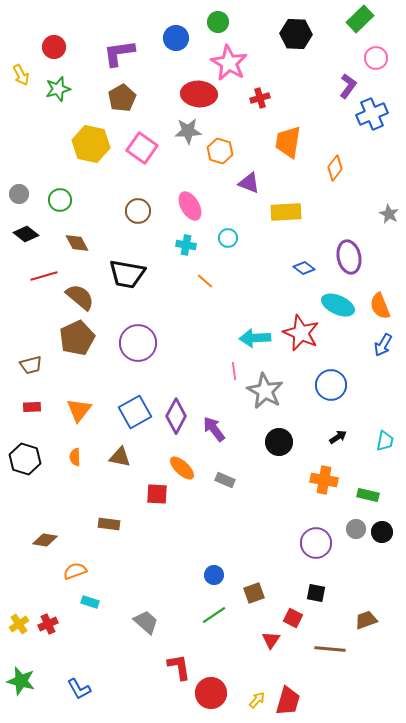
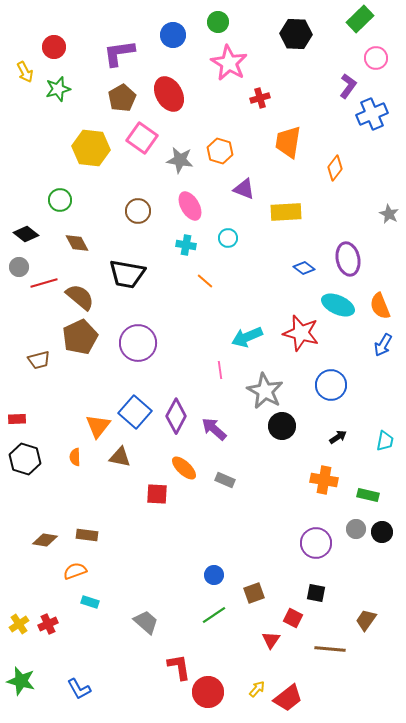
blue circle at (176, 38): moved 3 px left, 3 px up
yellow arrow at (21, 75): moved 4 px right, 3 px up
red ellipse at (199, 94): moved 30 px left; rotated 56 degrees clockwise
gray star at (188, 131): moved 8 px left, 29 px down; rotated 12 degrees clockwise
yellow hexagon at (91, 144): moved 4 px down; rotated 6 degrees counterclockwise
pink square at (142, 148): moved 10 px up
purple triangle at (249, 183): moved 5 px left, 6 px down
gray circle at (19, 194): moved 73 px down
purple ellipse at (349, 257): moved 1 px left, 2 px down
red line at (44, 276): moved 7 px down
red star at (301, 333): rotated 9 degrees counterclockwise
brown pentagon at (77, 338): moved 3 px right, 1 px up
cyan arrow at (255, 338): moved 8 px left, 1 px up; rotated 20 degrees counterclockwise
brown trapezoid at (31, 365): moved 8 px right, 5 px up
pink line at (234, 371): moved 14 px left, 1 px up
red rectangle at (32, 407): moved 15 px left, 12 px down
orange triangle at (79, 410): moved 19 px right, 16 px down
blue square at (135, 412): rotated 20 degrees counterclockwise
purple arrow at (214, 429): rotated 12 degrees counterclockwise
black circle at (279, 442): moved 3 px right, 16 px up
orange ellipse at (182, 468): moved 2 px right
brown rectangle at (109, 524): moved 22 px left, 11 px down
brown trapezoid at (366, 620): rotated 35 degrees counterclockwise
red circle at (211, 693): moved 3 px left, 1 px up
yellow arrow at (257, 700): moved 11 px up
red trapezoid at (288, 701): moved 3 px up; rotated 36 degrees clockwise
